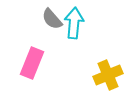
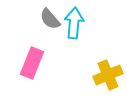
gray semicircle: moved 2 px left
